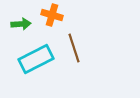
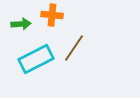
orange cross: rotated 10 degrees counterclockwise
brown line: rotated 52 degrees clockwise
